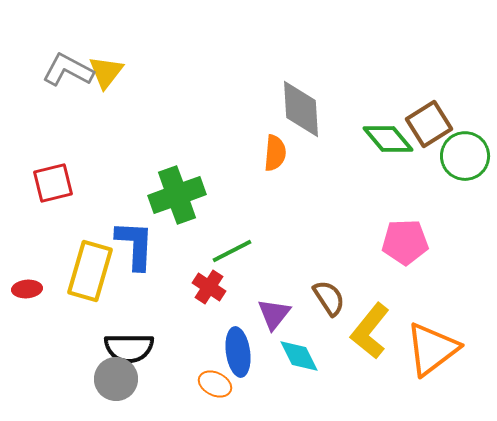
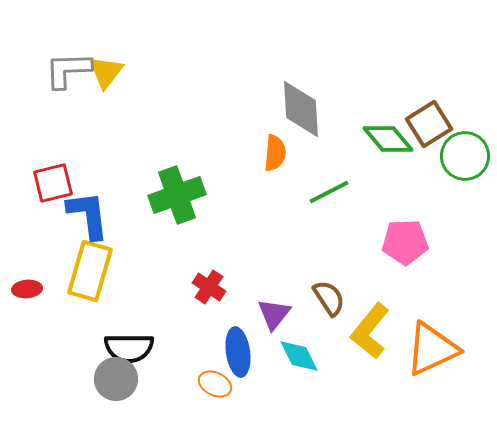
gray L-shape: rotated 30 degrees counterclockwise
blue L-shape: moved 47 px left, 30 px up; rotated 10 degrees counterclockwise
green line: moved 97 px right, 59 px up
orange triangle: rotated 12 degrees clockwise
